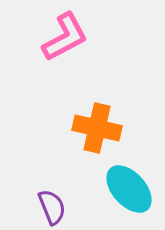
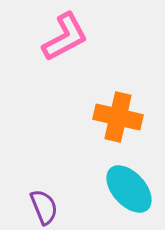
orange cross: moved 21 px right, 11 px up
purple semicircle: moved 8 px left
